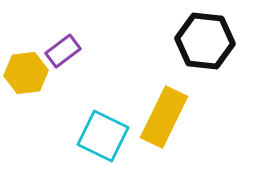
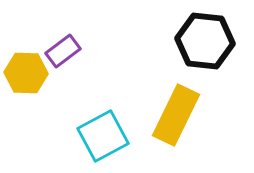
yellow hexagon: rotated 9 degrees clockwise
yellow rectangle: moved 12 px right, 2 px up
cyan square: rotated 36 degrees clockwise
